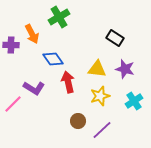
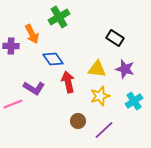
purple cross: moved 1 px down
pink line: rotated 24 degrees clockwise
purple line: moved 2 px right
